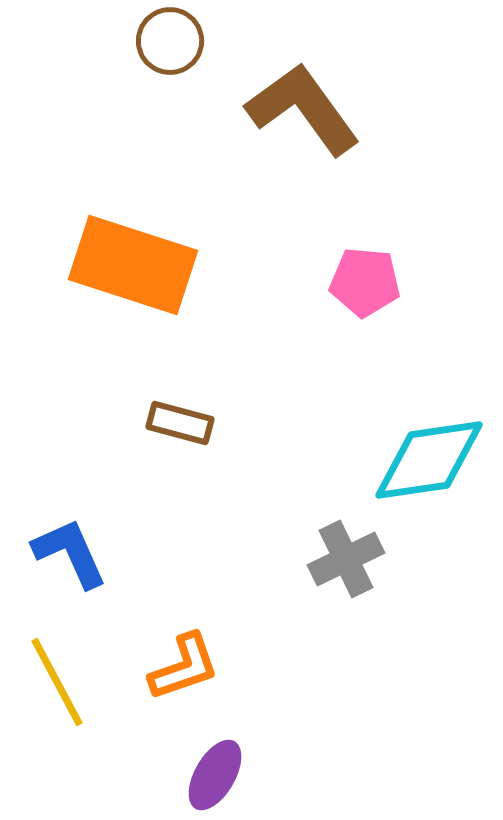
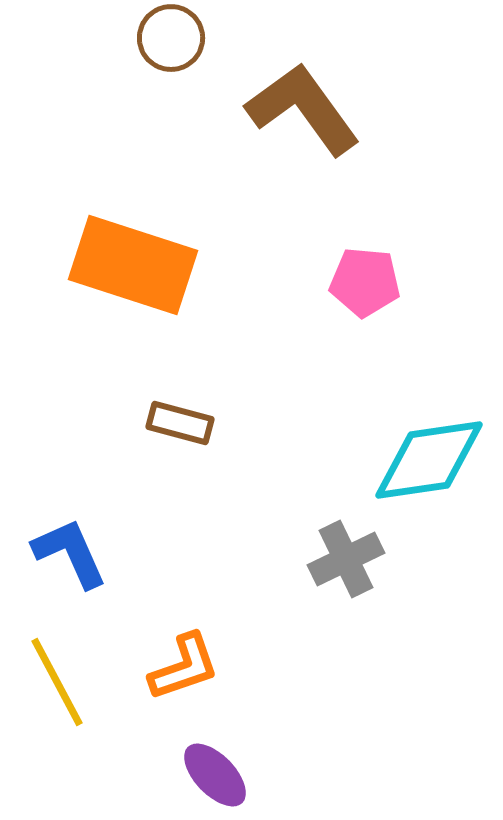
brown circle: moved 1 px right, 3 px up
purple ellipse: rotated 74 degrees counterclockwise
